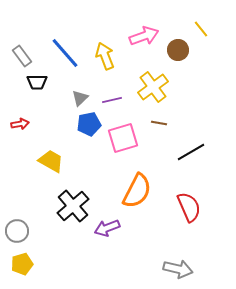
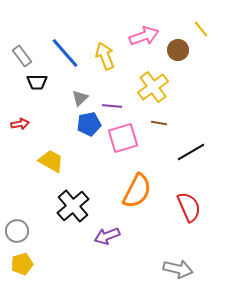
purple line: moved 6 px down; rotated 18 degrees clockwise
purple arrow: moved 8 px down
